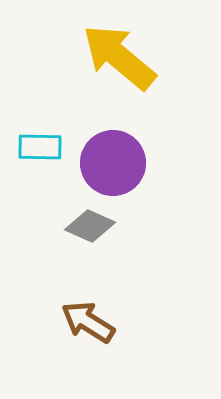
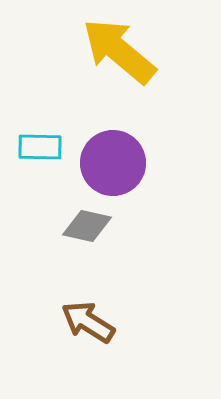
yellow arrow: moved 6 px up
gray diamond: moved 3 px left; rotated 12 degrees counterclockwise
